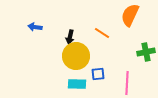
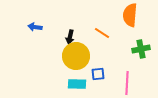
orange semicircle: rotated 20 degrees counterclockwise
green cross: moved 5 px left, 3 px up
